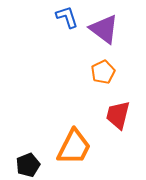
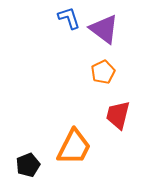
blue L-shape: moved 2 px right, 1 px down
